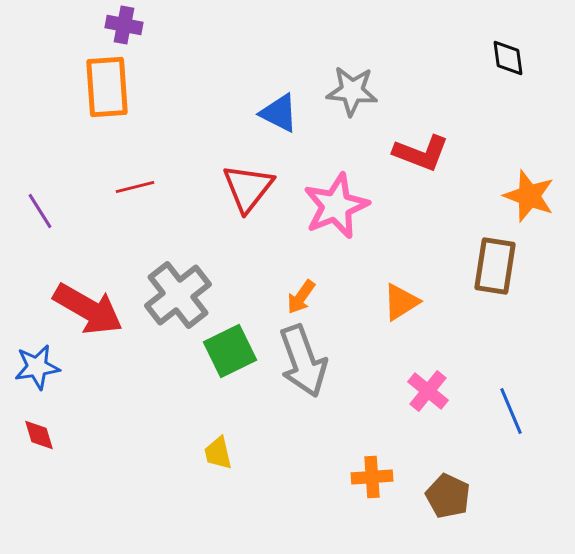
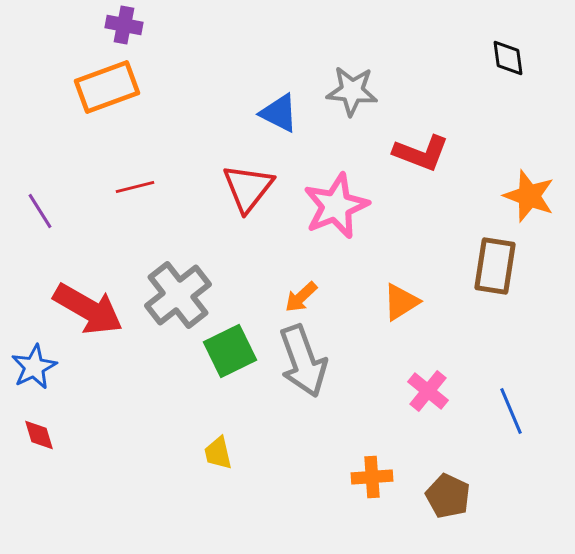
orange rectangle: rotated 74 degrees clockwise
orange arrow: rotated 12 degrees clockwise
blue star: moved 3 px left; rotated 18 degrees counterclockwise
